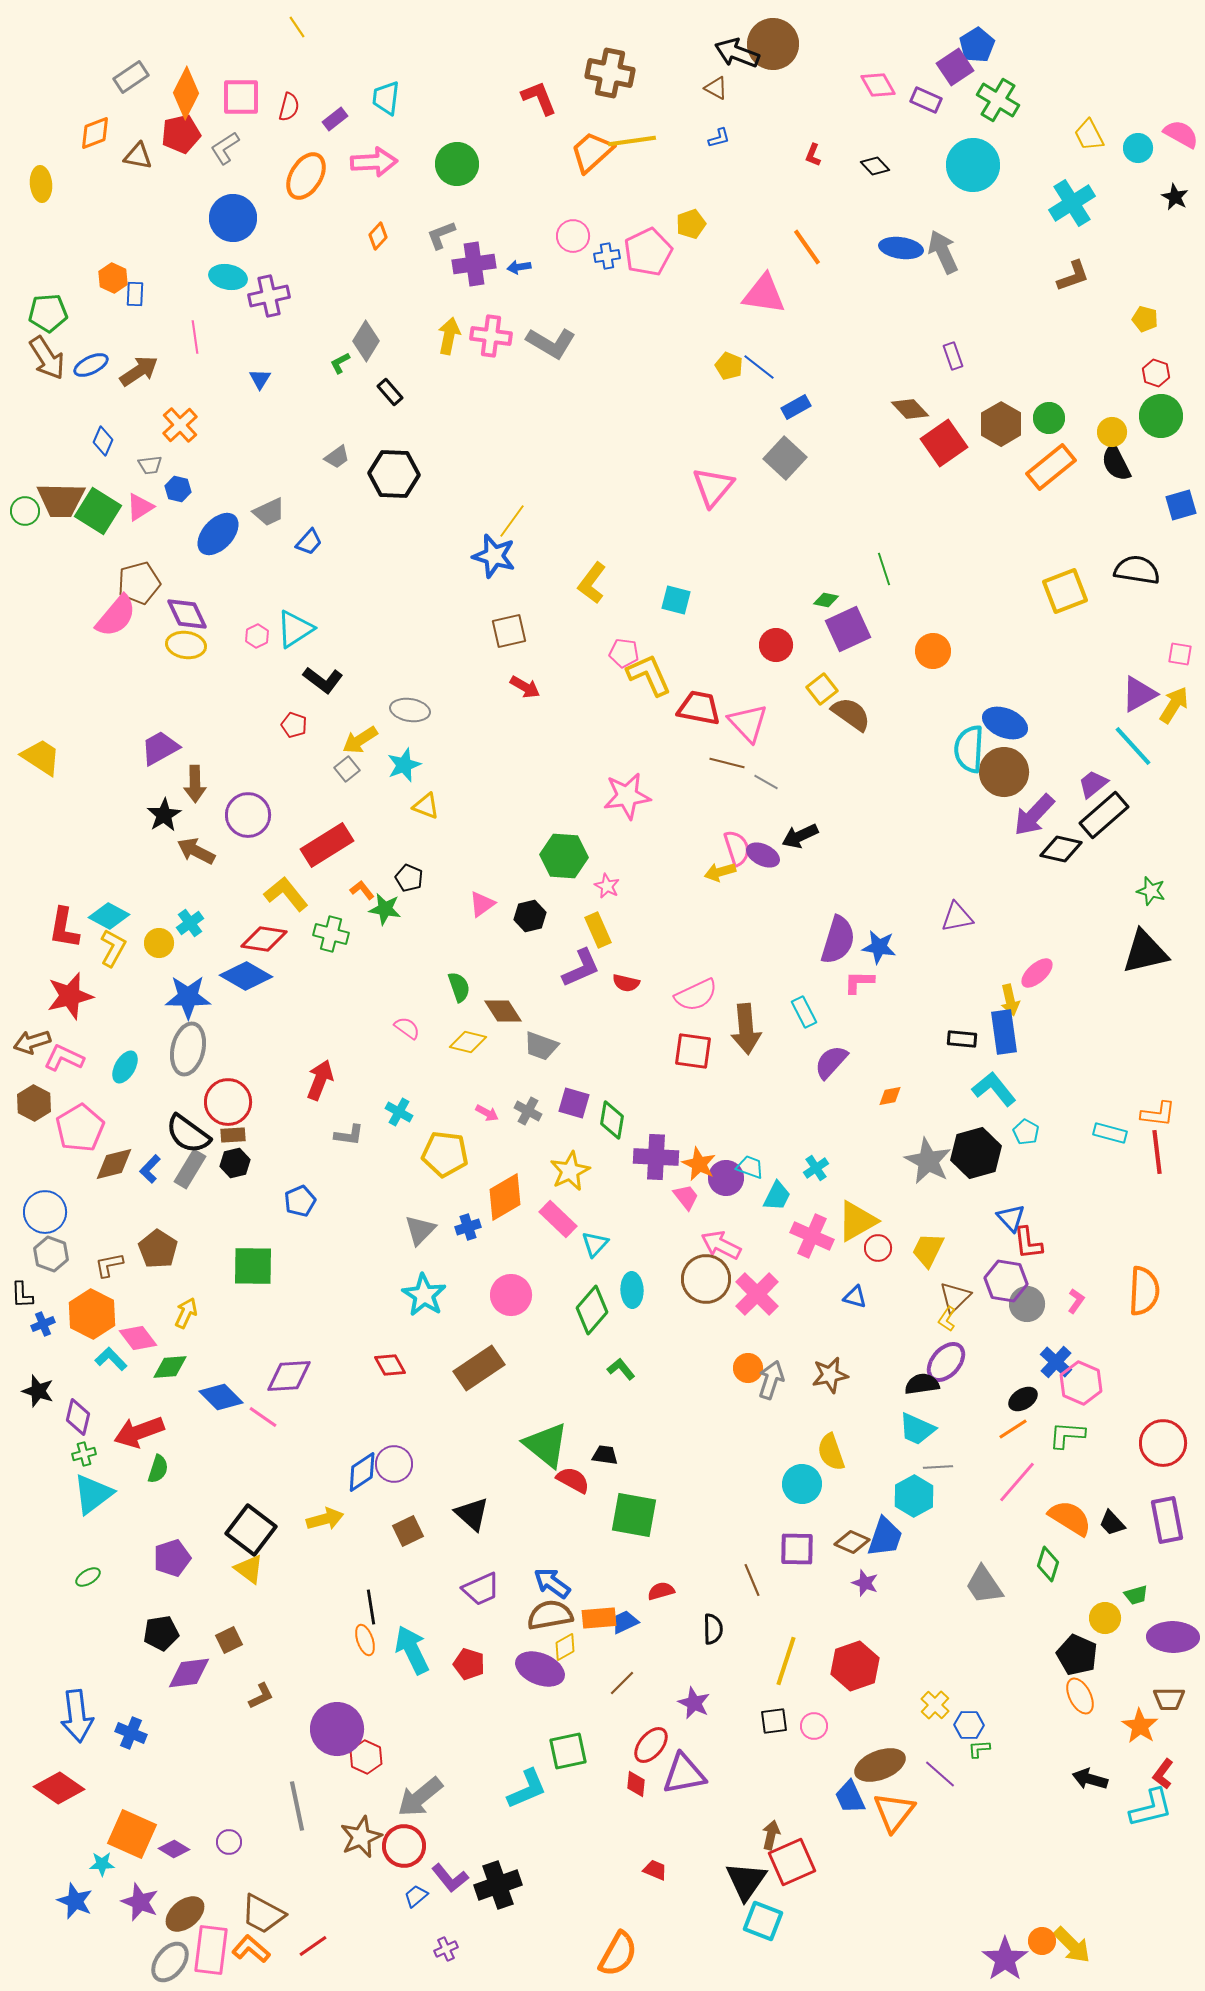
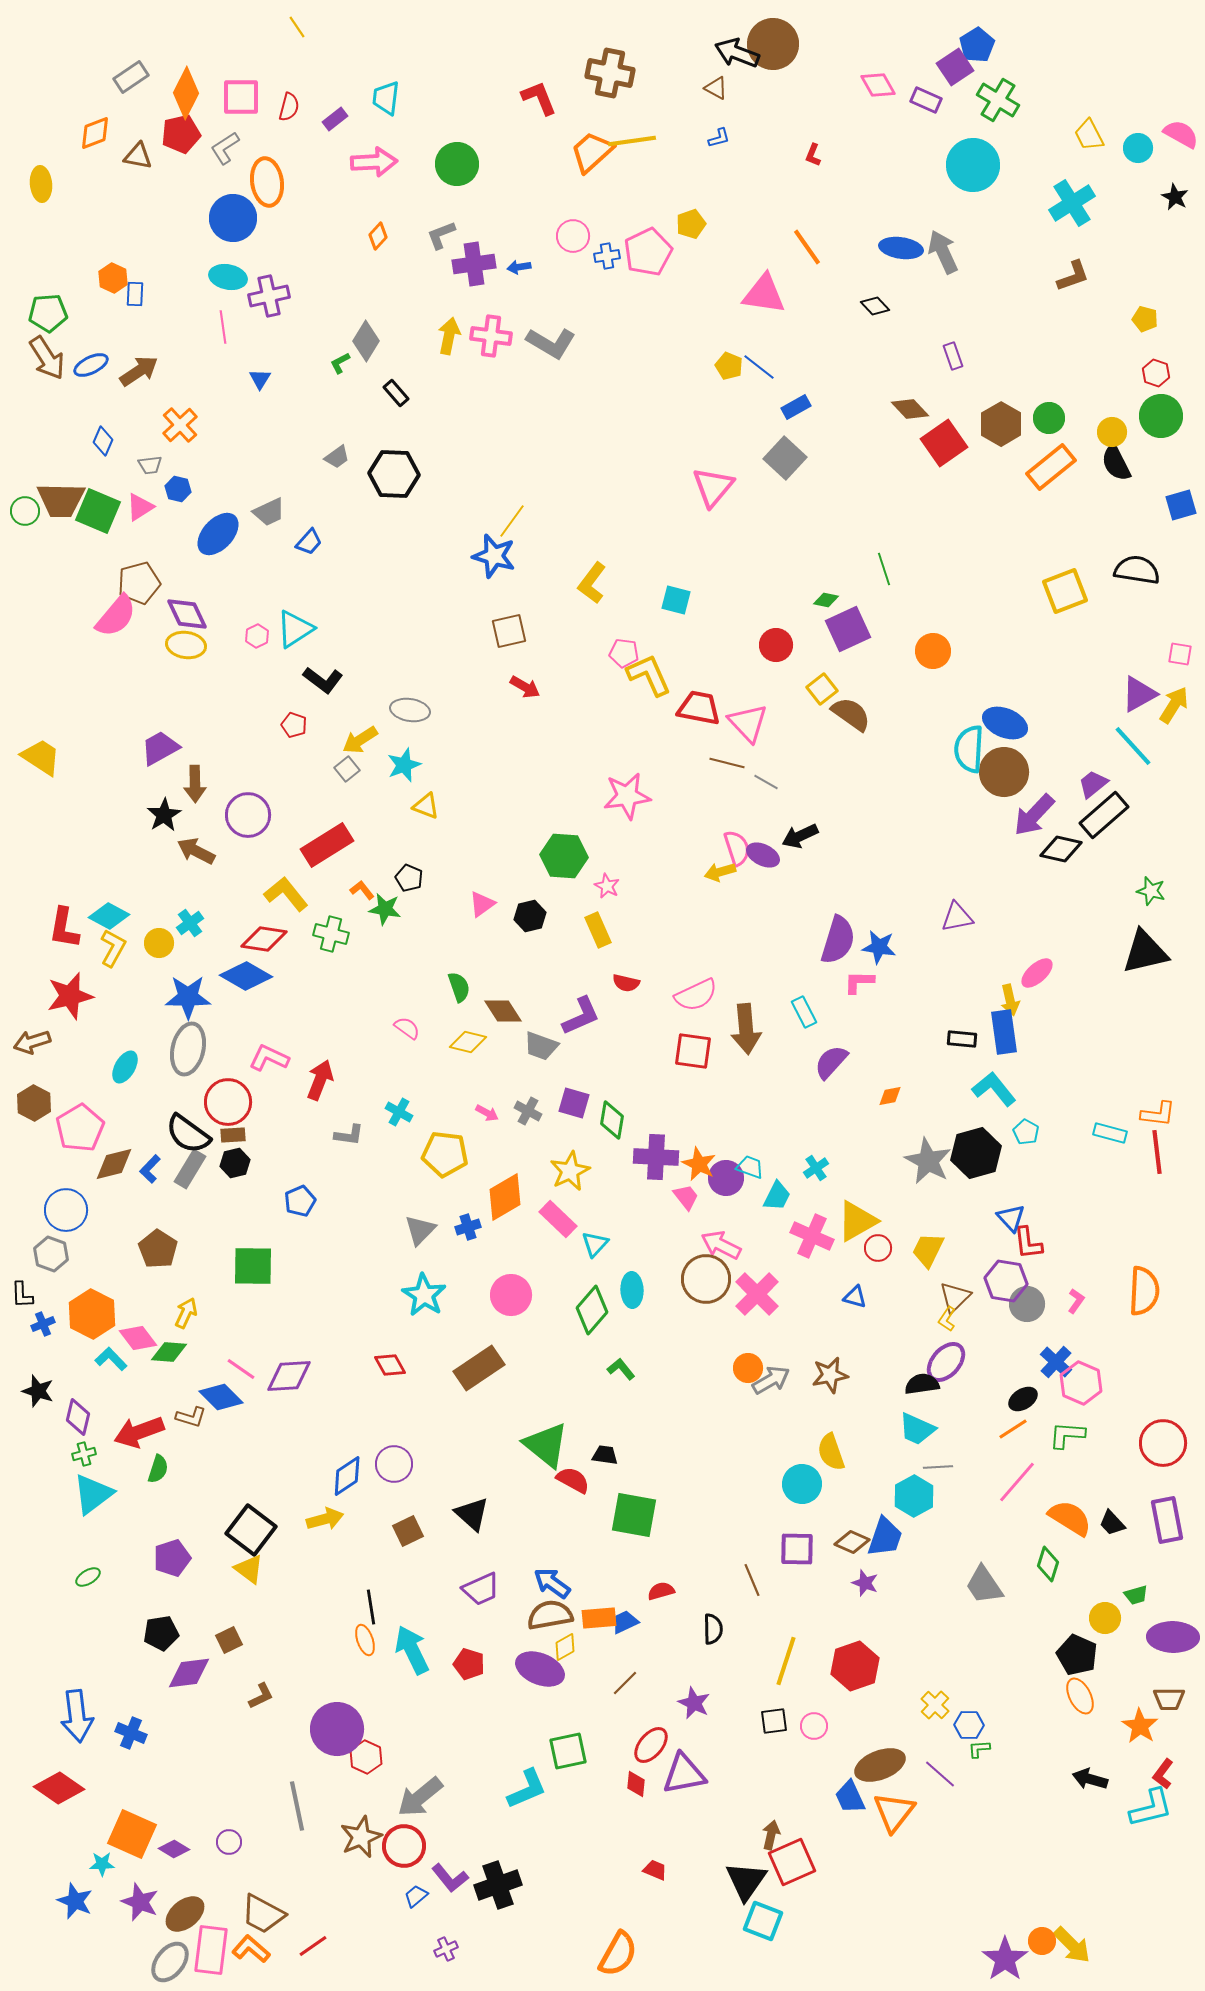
black diamond at (875, 166): moved 140 px down
orange ellipse at (306, 176): moved 39 px left, 6 px down; rotated 39 degrees counterclockwise
pink line at (195, 337): moved 28 px right, 10 px up
black rectangle at (390, 392): moved 6 px right, 1 px down
green square at (98, 511): rotated 9 degrees counterclockwise
purple L-shape at (581, 968): moved 48 px down
pink L-shape at (64, 1058): moved 205 px right
blue circle at (45, 1212): moved 21 px right, 2 px up
brown L-shape at (109, 1265): moved 82 px right, 152 px down; rotated 152 degrees counterclockwise
green diamond at (170, 1367): moved 1 px left, 15 px up; rotated 9 degrees clockwise
gray arrow at (771, 1380): rotated 42 degrees clockwise
pink line at (263, 1417): moved 22 px left, 48 px up
blue diamond at (362, 1472): moved 15 px left, 4 px down
brown line at (622, 1683): moved 3 px right
